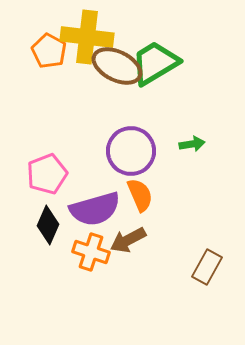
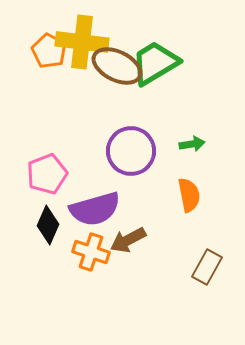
yellow cross: moved 5 px left, 5 px down
orange semicircle: moved 49 px right; rotated 12 degrees clockwise
